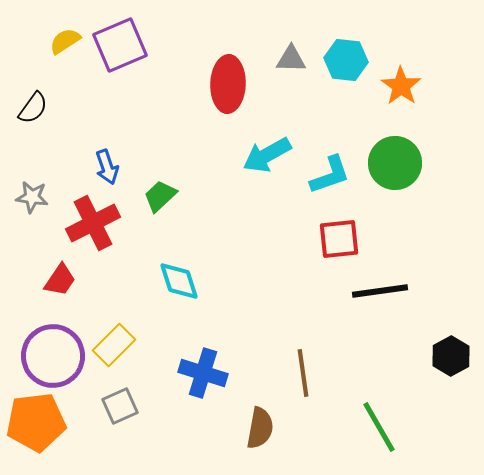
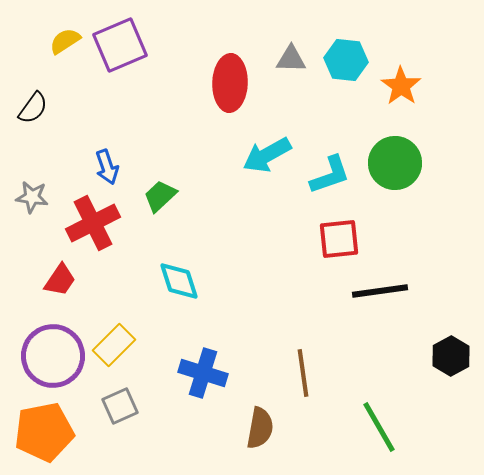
red ellipse: moved 2 px right, 1 px up
orange pentagon: moved 8 px right, 10 px down; rotated 4 degrees counterclockwise
